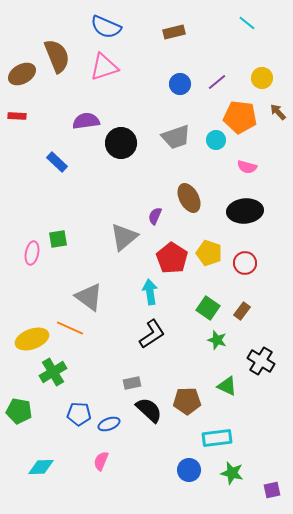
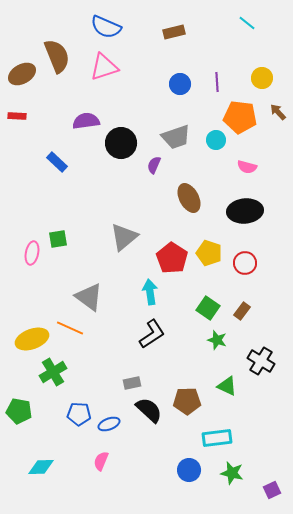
purple line at (217, 82): rotated 54 degrees counterclockwise
purple semicircle at (155, 216): moved 1 px left, 51 px up
purple square at (272, 490): rotated 12 degrees counterclockwise
